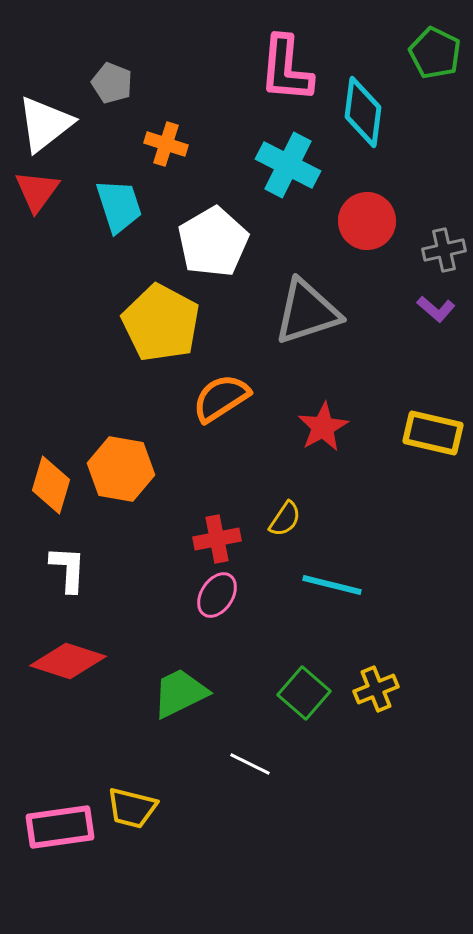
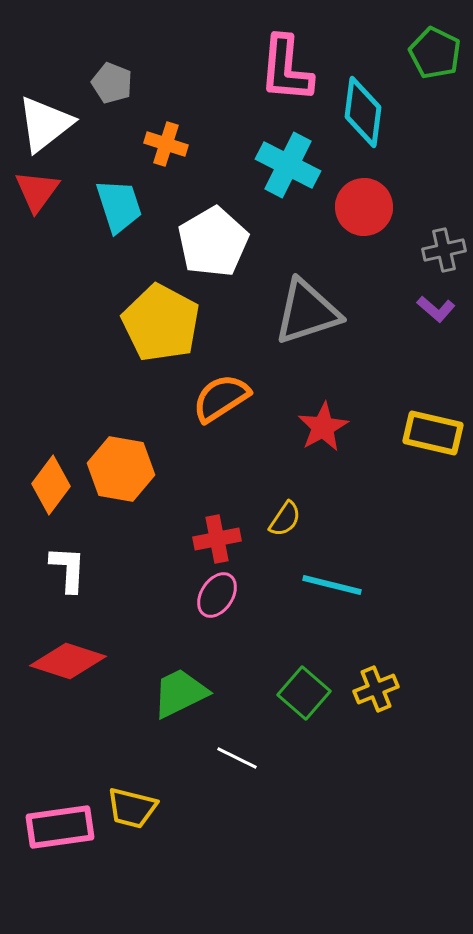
red circle: moved 3 px left, 14 px up
orange diamond: rotated 20 degrees clockwise
white line: moved 13 px left, 6 px up
